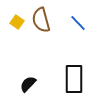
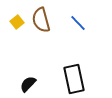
yellow square: rotated 16 degrees clockwise
black rectangle: rotated 12 degrees counterclockwise
